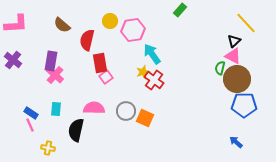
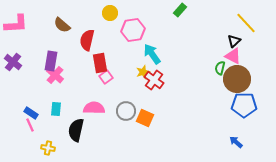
yellow circle: moved 8 px up
purple cross: moved 2 px down
